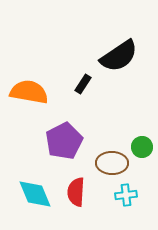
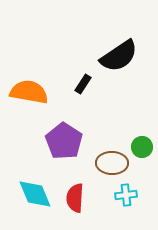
purple pentagon: rotated 12 degrees counterclockwise
red semicircle: moved 1 px left, 6 px down
